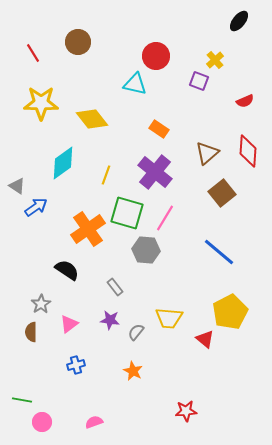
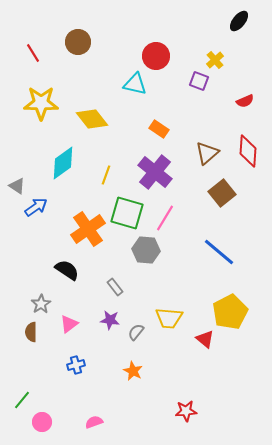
green line: rotated 60 degrees counterclockwise
